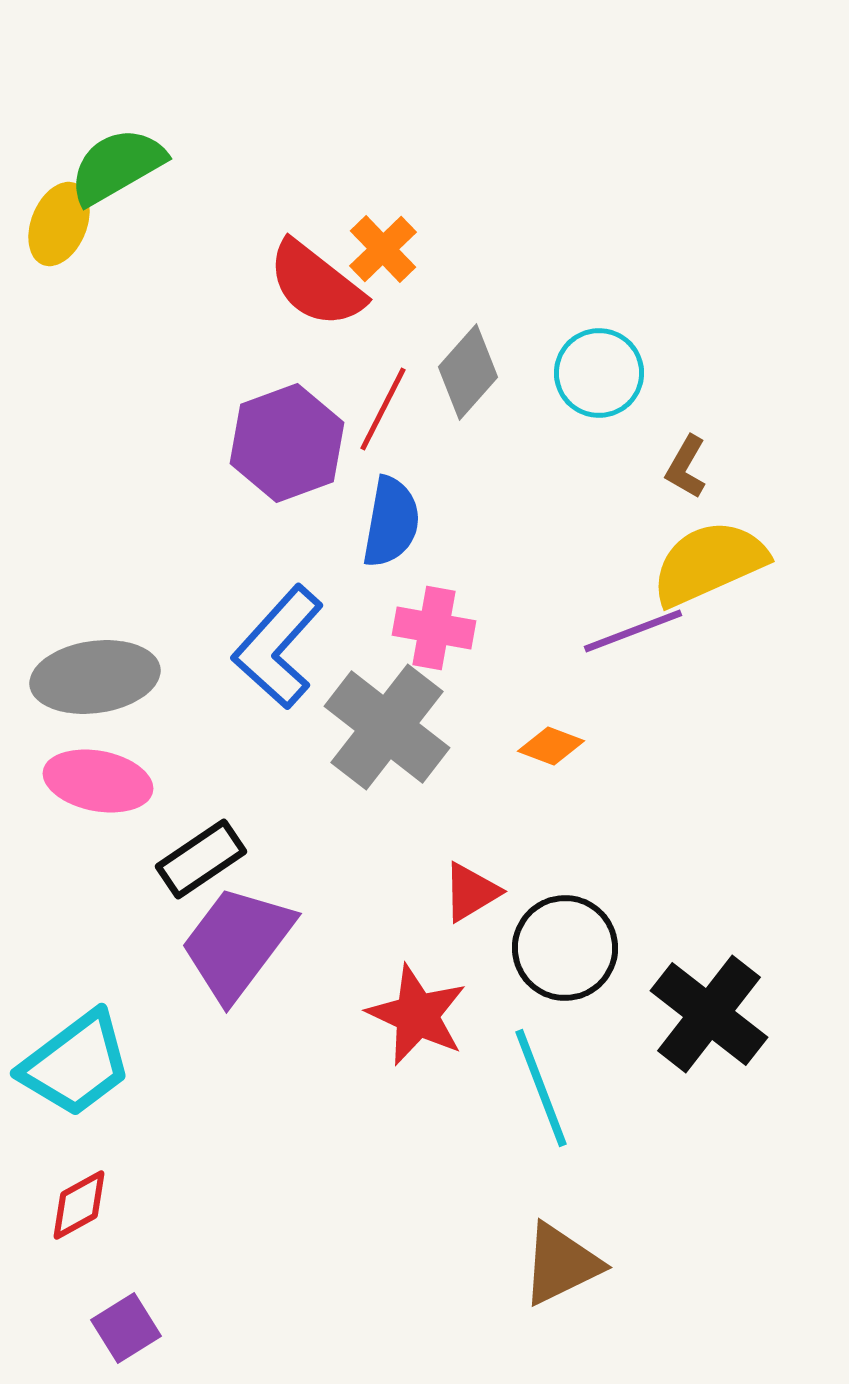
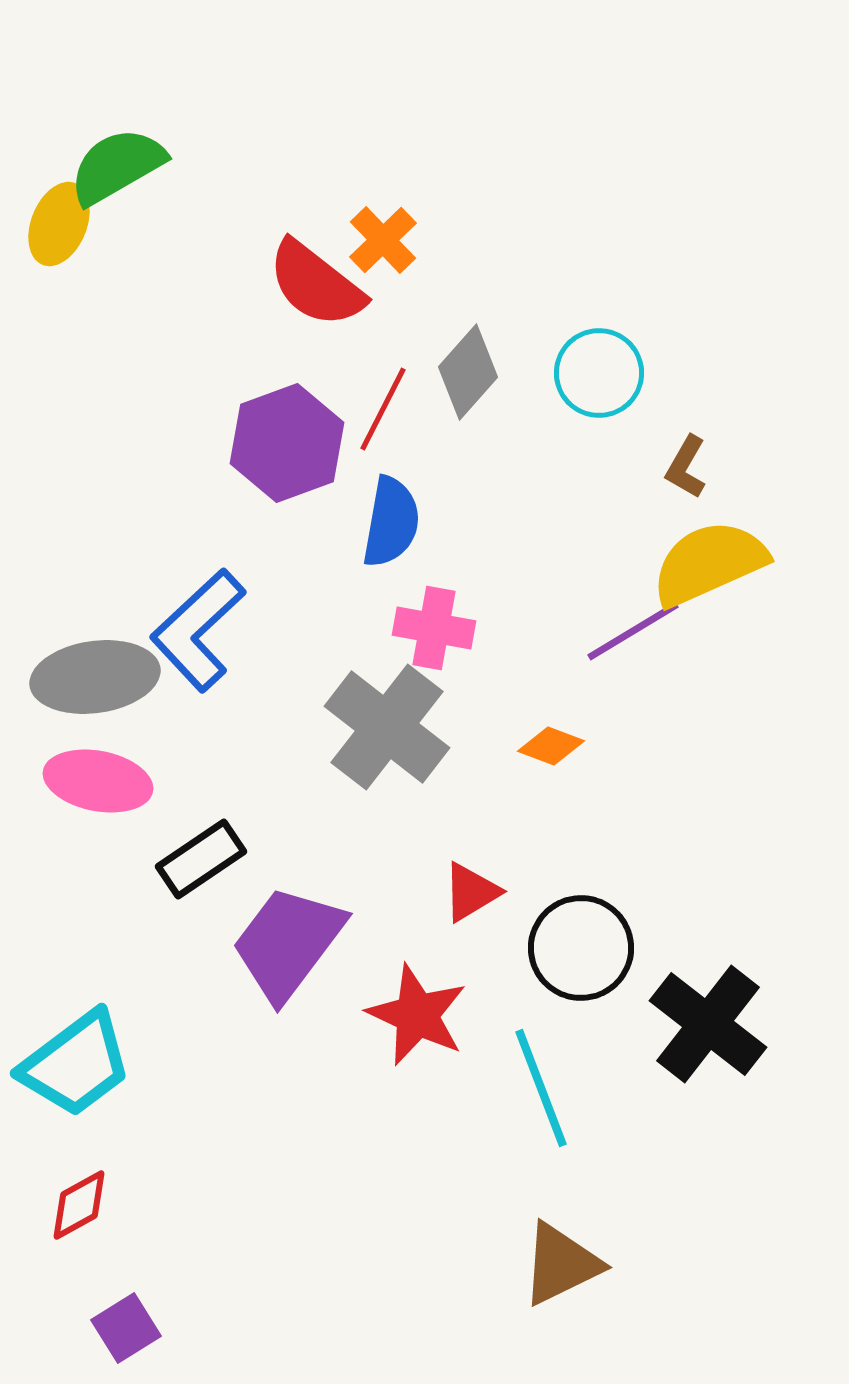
orange cross: moved 9 px up
purple line: rotated 10 degrees counterclockwise
blue L-shape: moved 80 px left, 17 px up; rotated 5 degrees clockwise
purple trapezoid: moved 51 px right
black circle: moved 16 px right
black cross: moved 1 px left, 10 px down
